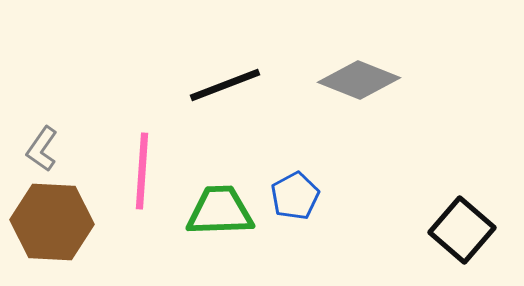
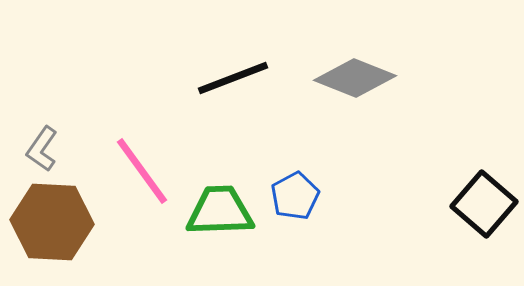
gray diamond: moved 4 px left, 2 px up
black line: moved 8 px right, 7 px up
pink line: rotated 40 degrees counterclockwise
black square: moved 22 px right, 26 px up
